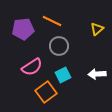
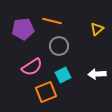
orange line: rotated 12 degrees counterclockwise
orange square: rotated 15 degrees clockwise
